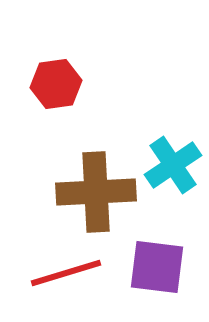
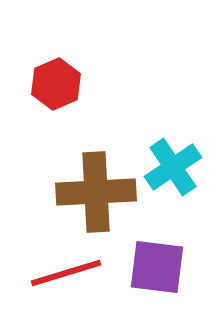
red hexagon: rotated 15 degrees counterclockwise
cyan cross: moved 2 px down
